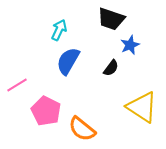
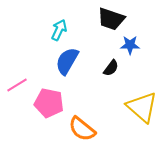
blue star: rotated 24 degrees clockwise
blue semicircle: moved 1 px left
yellow triangle: rotated 8 degrees clockwise
pink pentagon: moved 3 px right, 8 px up; rotated 16 degrees counterclockwise
